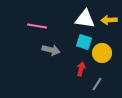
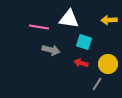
white triangle: moved 16 px left
pink line: moved 2 px right, 1 px down
yellow circle: moved 6 px right, 11 px down
red arrow: moved 6 px up; rotated 88 degrees counterclockwise
